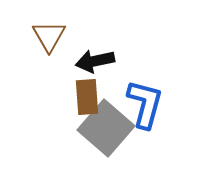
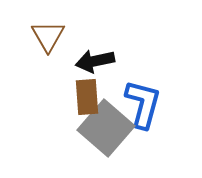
brown triangle: moved 1 px left
blue L-shape: moved 2 px left
